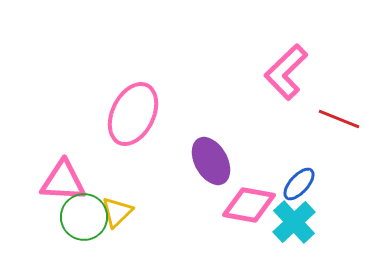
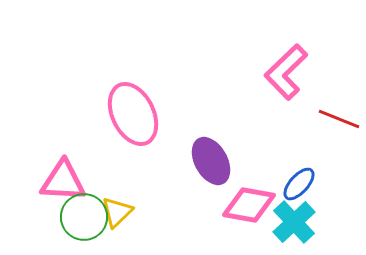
pink ellipse: rotated 52 degrees counterclockwise
